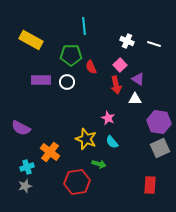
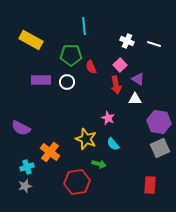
cyan semicircle: moved 1 px right, 2 px down
